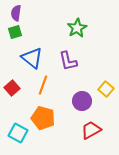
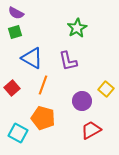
purple semicircle: rotated 70 degrees counterclockwise
blue triangle: rotated 10 degrees counterclockwise
